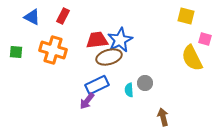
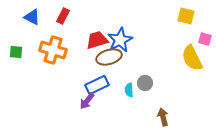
red trapezoid: rotated 10 degrees counterclockwise
